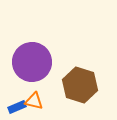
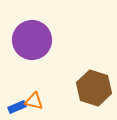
purple circle: moved 22 px up
brown hexagon: moved 14 px right, 3 px down
